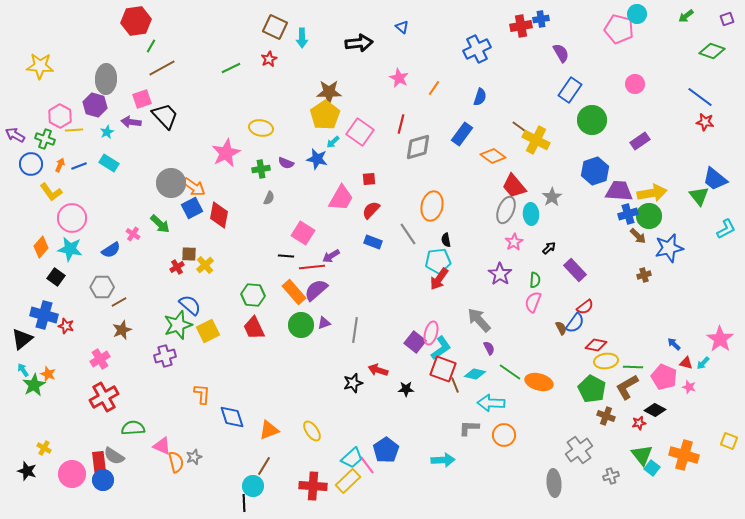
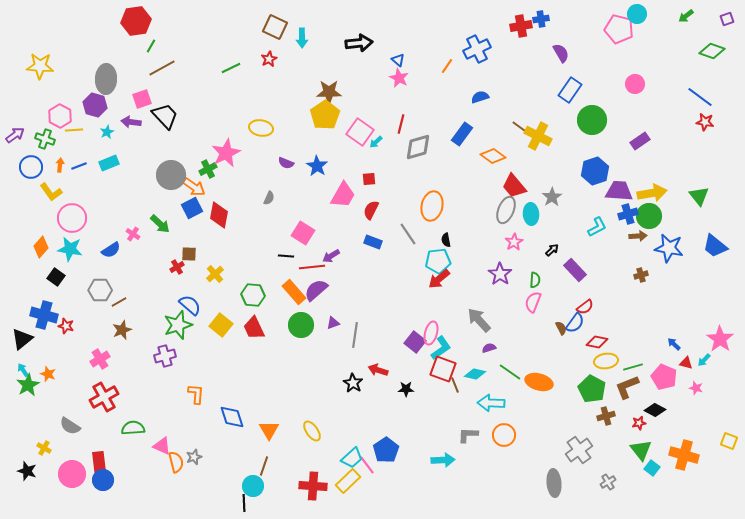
blue triangle at (402, 27): moved 4 px left, 33 px down
orange line at (434, 88): moved 13 px right, 22 px up
blue semicircle at (480, 97): rotated 126 degrees counterclockwise
purple arrow at (15, 135): rotated 114 degrees clockwise
yellow cross at (536, 140): moved 2 px right, 4 px up
cyan arrow at (333, 142): moved 43 px right
blue star at (317, 159): moved 7 px down; rotated 20 degrees clockwise
cyan rectangle at (109, 163): rotated 54 degrees counterclockwise
blue circle at (31, 164): moved 3 px down
orange arrow at (60, 165): rotated 16 degrees counterclockwise
green cross at (261, 169): moved 53 px left; rotated 18 degrees counterclockwise
blue trapezoid at (715, 179): moved 67 px down
gray circle at (171, 183): moved 8 px up
pink trapezoid at (341, 198): moved 2 px right, 3 px up
red semicircle at (371, 210): rotated 18 degrees counterclockwise
cyan L-shape at (726, 229): moved 129 px left, 2 px up
brown arrow at (638, 236): rotated 48 degrees counterclockwise
black arrow at (549, 248): moved 3 px right, 2 px down
blue star at (669, 248): rotated 24 degrees clockwise
yellow cross at (205, 265): moved 10 px right, 9 px down
brown cross at (644, 275): moved 3 px left
red arrow at (439, 279): rotated 15 degrees clockwise
gray hexagon at (102, 287): moved 2 px left, 3 px down
purple triangle at (324, 323): moved 9 px right
gray line at (355, 330): moved 5 px down
yellow square at (208, 331): moved 13 px right, 6 px up; rotated 25 degrees counterclockwise
red diamond at (596, 345): moved 1 px right, 3 px up
purple semicircle at (489, 348): rotated 80 degrees counterclockwise
cyan arrow at (703, 363): moved 1 px right, 3 px up
green line at (633, 367): rotated 18 degrees counterclockwise
black star at (353, 383): rotated 24 degrees counterclockwise
green star at (34, 385): moved 6 px left
brown L-shape at (627, 387): rotated 8 degrees clockwise
pink star at (689, 387): moved 7 px right, 1 px down
orange L-shape at (202, 394): moved 6 px left
brown cross at (606, 416): rotated 36 degrees counterclockwise
gray L-shape at (469, 428): moved 1 px left, 7 px down
orange triangle at (269, 430): rotated 40 degrees counterclockwise
green triangle at (642, 455): moved 1 px left, 5 px up
gray semicircle at (114, 456): moved 44 px left, 30 px up
brown line at (264, 466): rotated 12 degrees counterclockwise
gray cross at (611, 476): moved 3 px left, 6 px down; rotated 14 degrees counterclockwise
